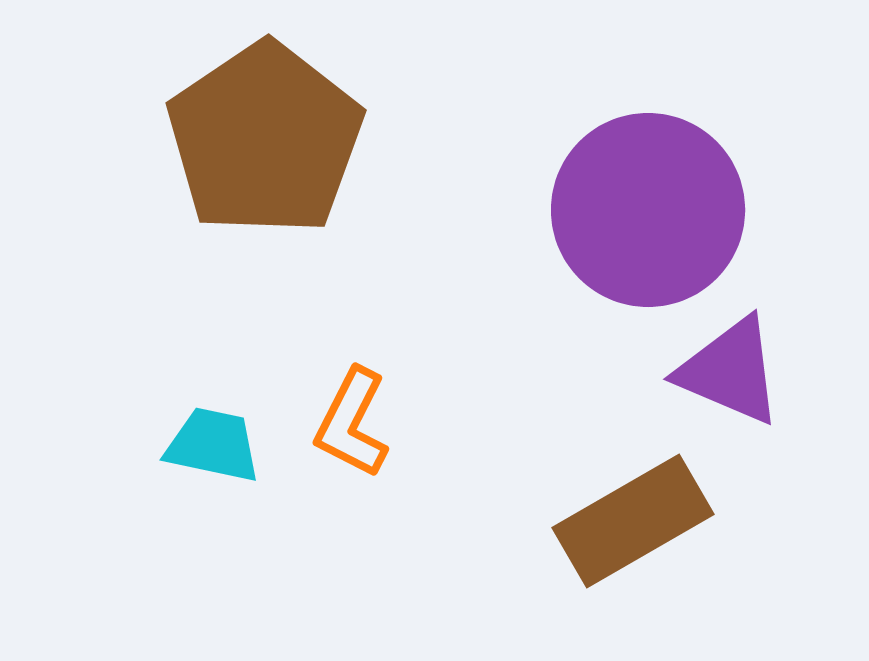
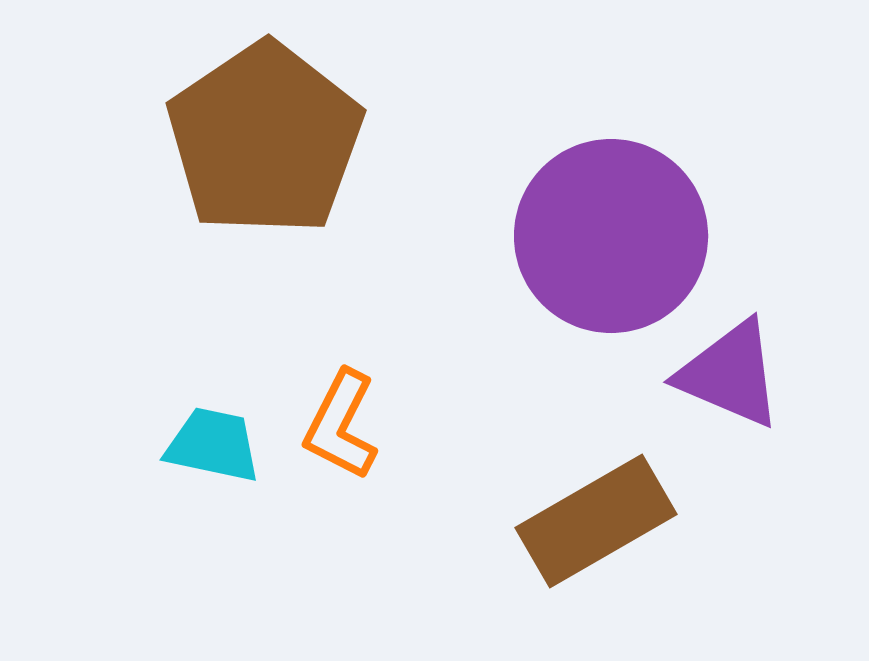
purple circle: moved 37 px left, 26 px down
purple triangle: moved 3 px down
orange L-shape: moved 11 px left, 2 px down
brown rectangle: moved 37 px left
